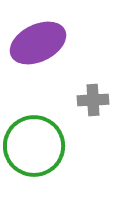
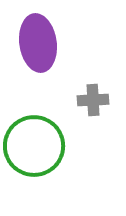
purple ellipse: rotated 72 degrees counterclockwise
